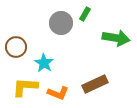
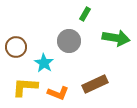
gray circle: moved 8 px right, 18 px down
